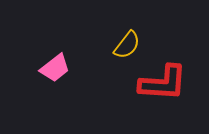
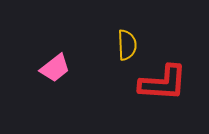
yellow semicircle: rotated 40 degrees counterclockwise
